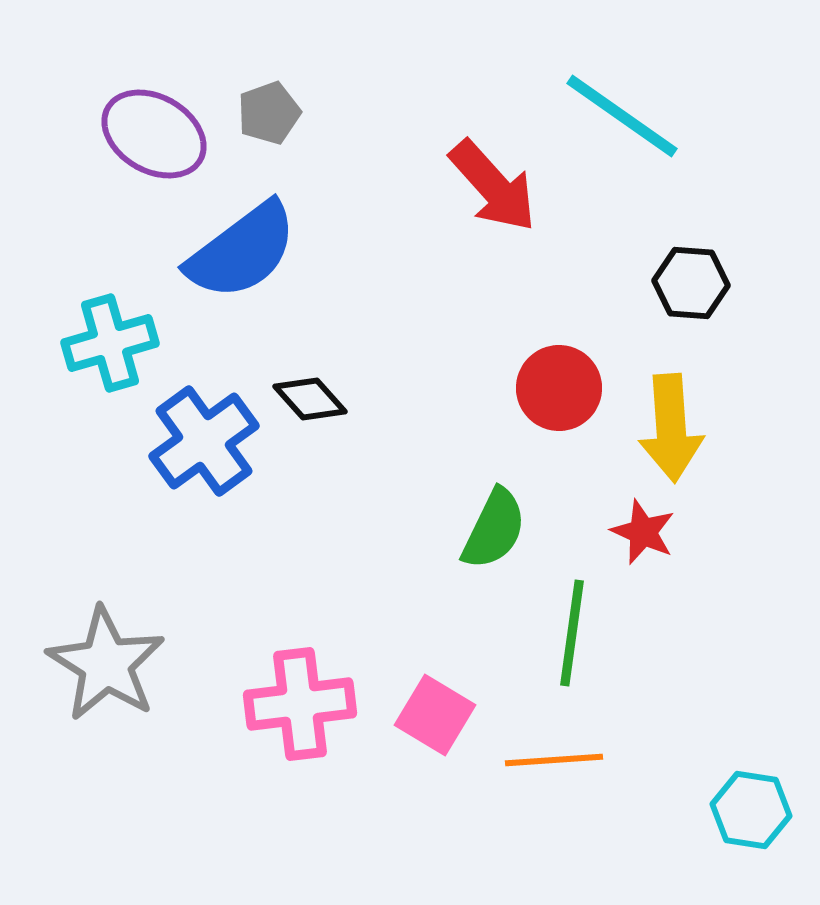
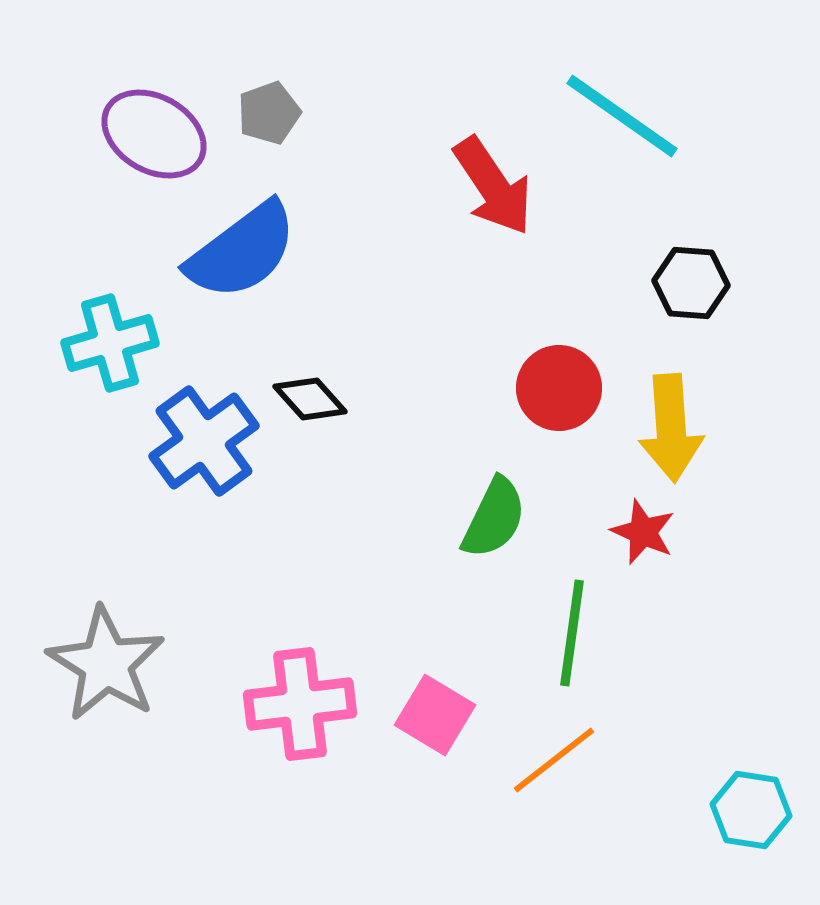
red arrow: rotated 8 degrees clockwise
green semicircle: moved 11 px up
orange line: rotated 34 degrees counterclockwise
